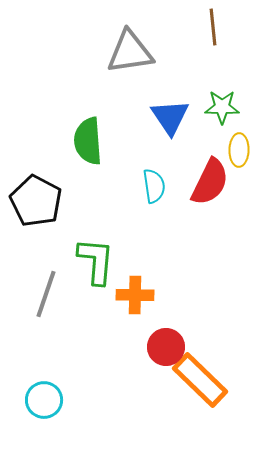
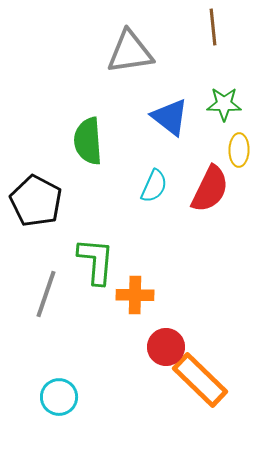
green star: moved 2 px right, 3 px up
blue triangle: rotated 18 degrees counterclockwise
red semicircle: moved 7 px down
cyan semicircle: rotated 32 degrees clockwise
cyan circle: moved 15 px right, 3 px up
